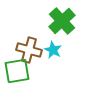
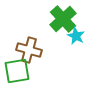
green cross: moved 1 px right, 2 px up
cyan star: moved 23 px right, 14 px up
